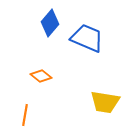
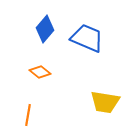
blue diamond: moved 5 px left, 6 px down
orange diamond: moved 1 px left, 4 px up
orange line: moved 3 px right
